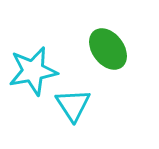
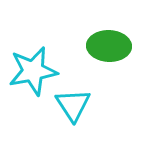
green ellipse: moved 1 px right, 3 px up; rotated 51 degrees counterclockwise
